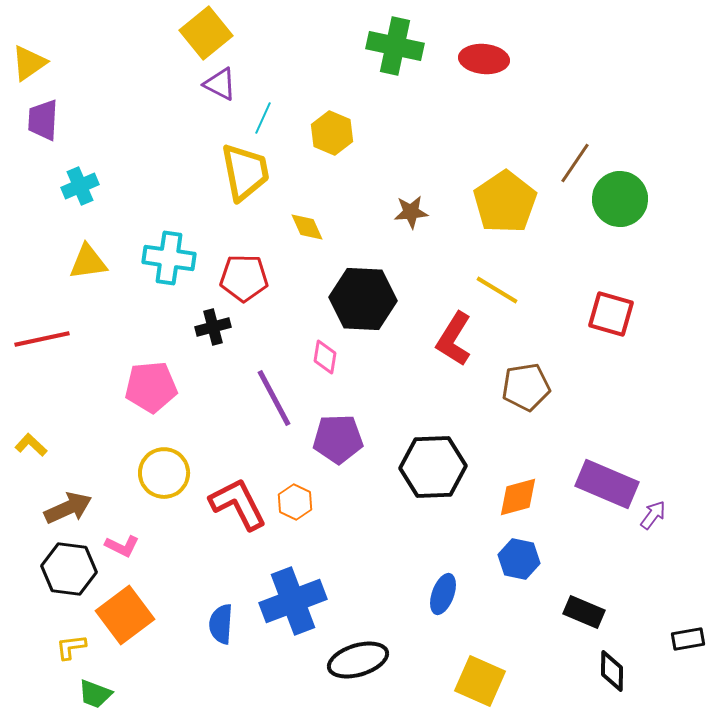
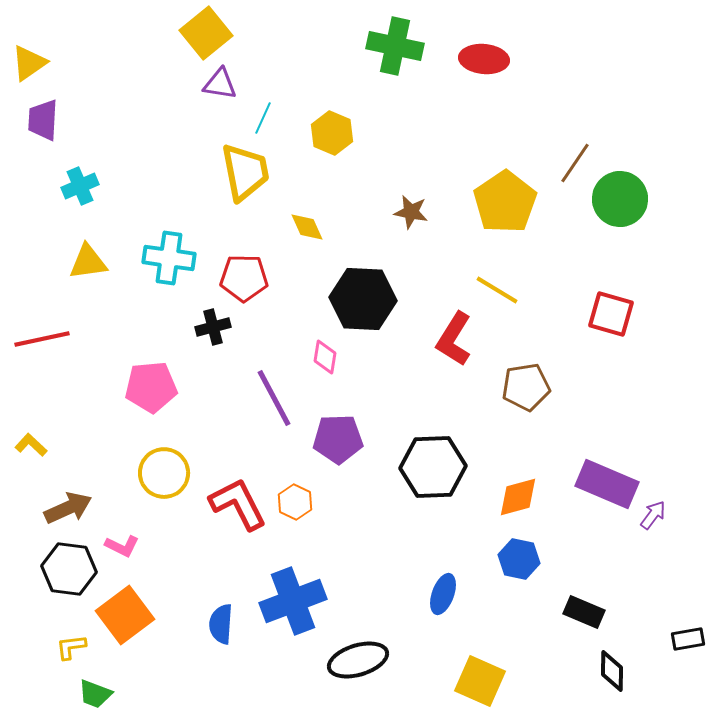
purple triangle at (220, 84): rotated 18 degrees counterclockwise
brown star at (411, 212): rotated 16 degrees clockwise
